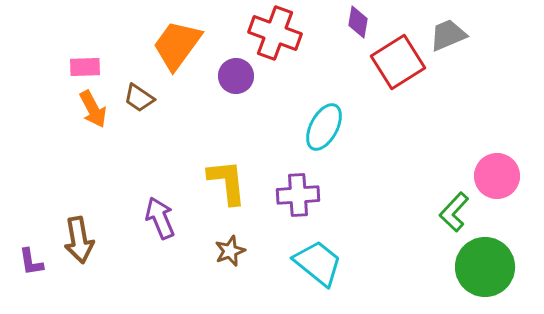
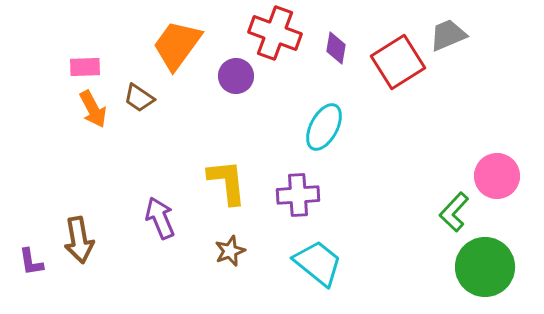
purple diamond: moved 22 px left, 26 px down
